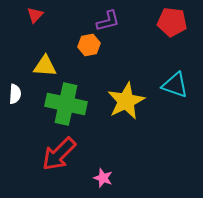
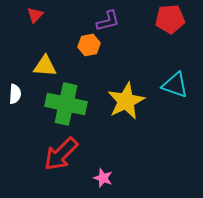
red pentagon: moved 2 px left, 3 px up; rotated 12 degrees counterclockwise
red arrow: moved 2 px right
